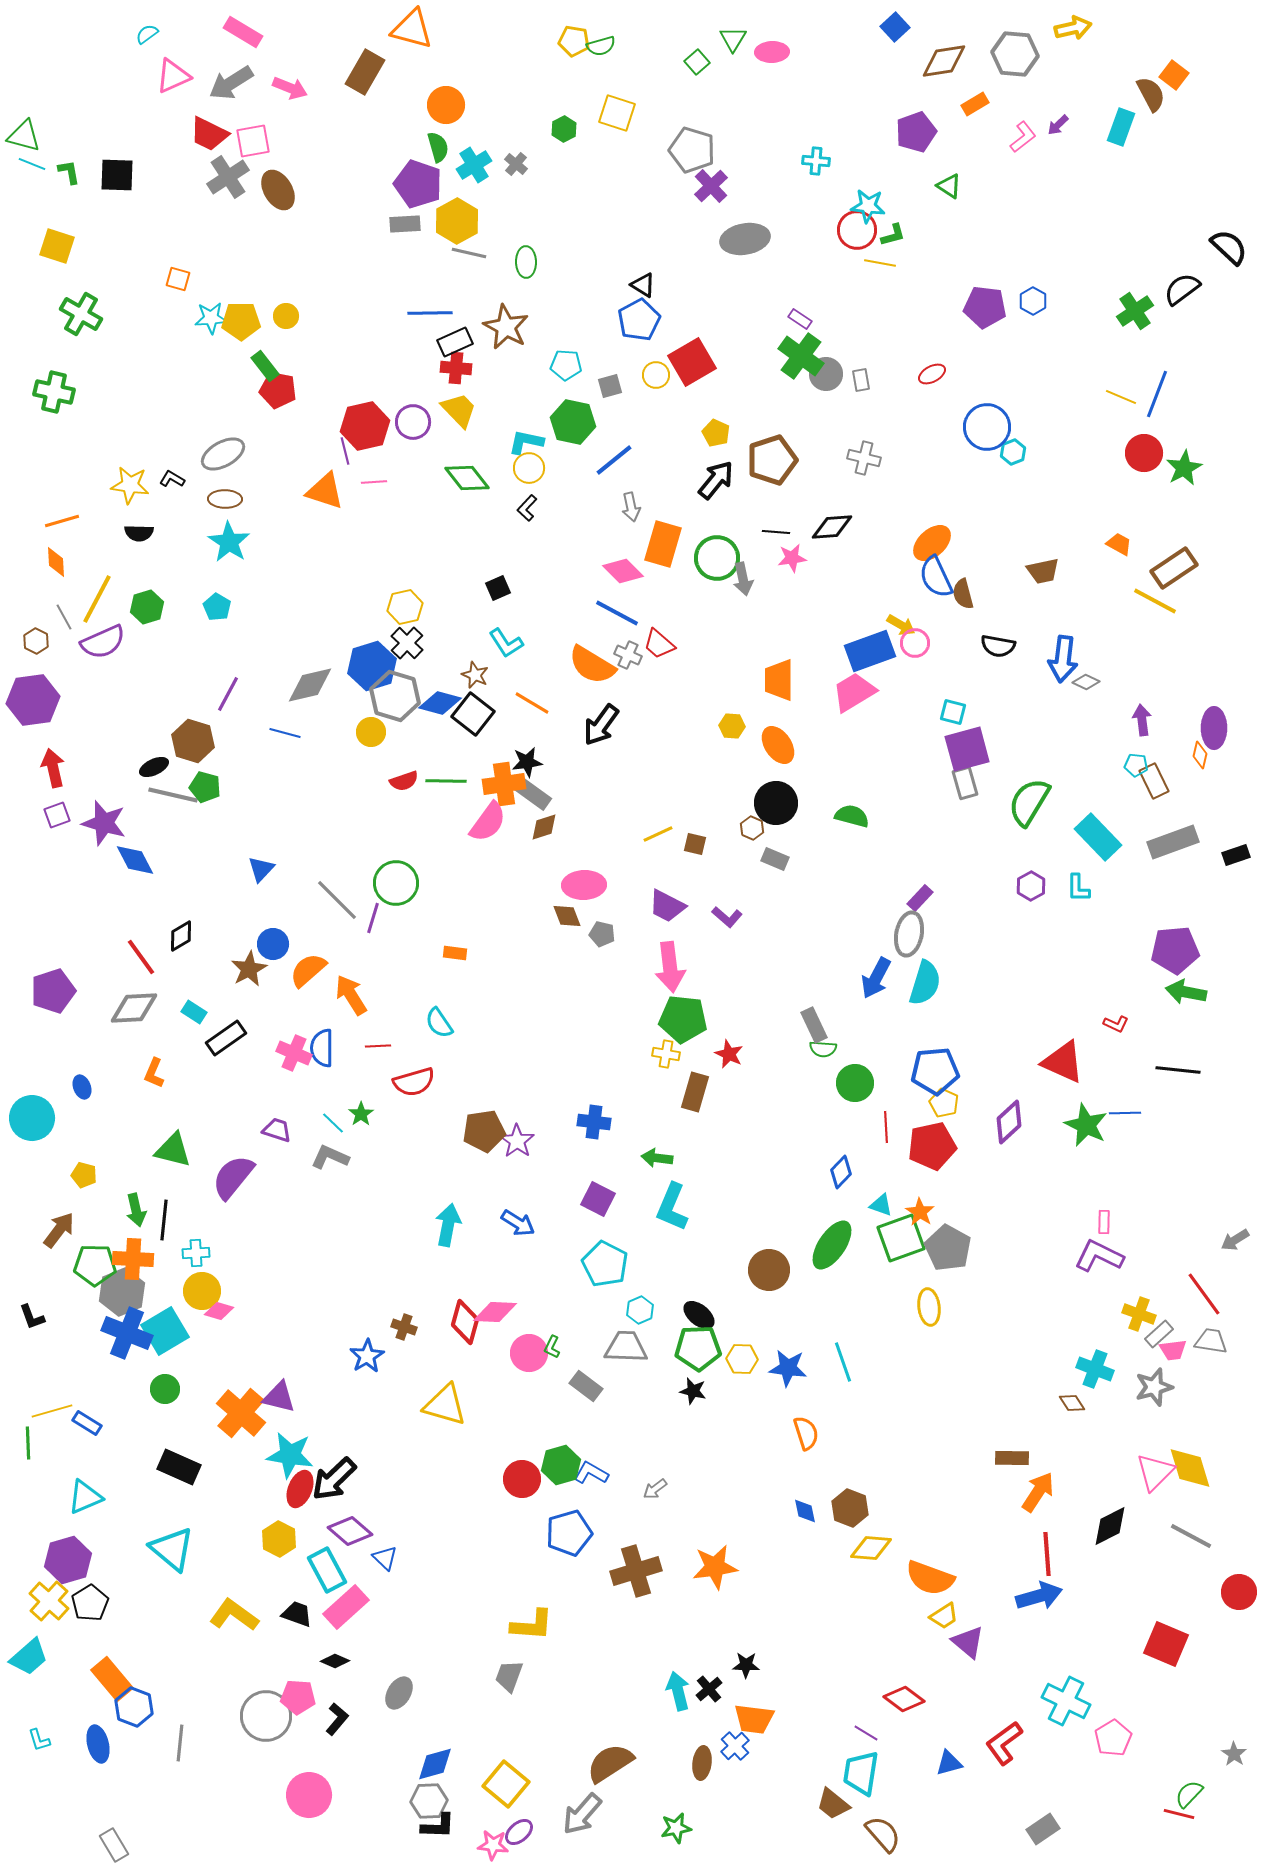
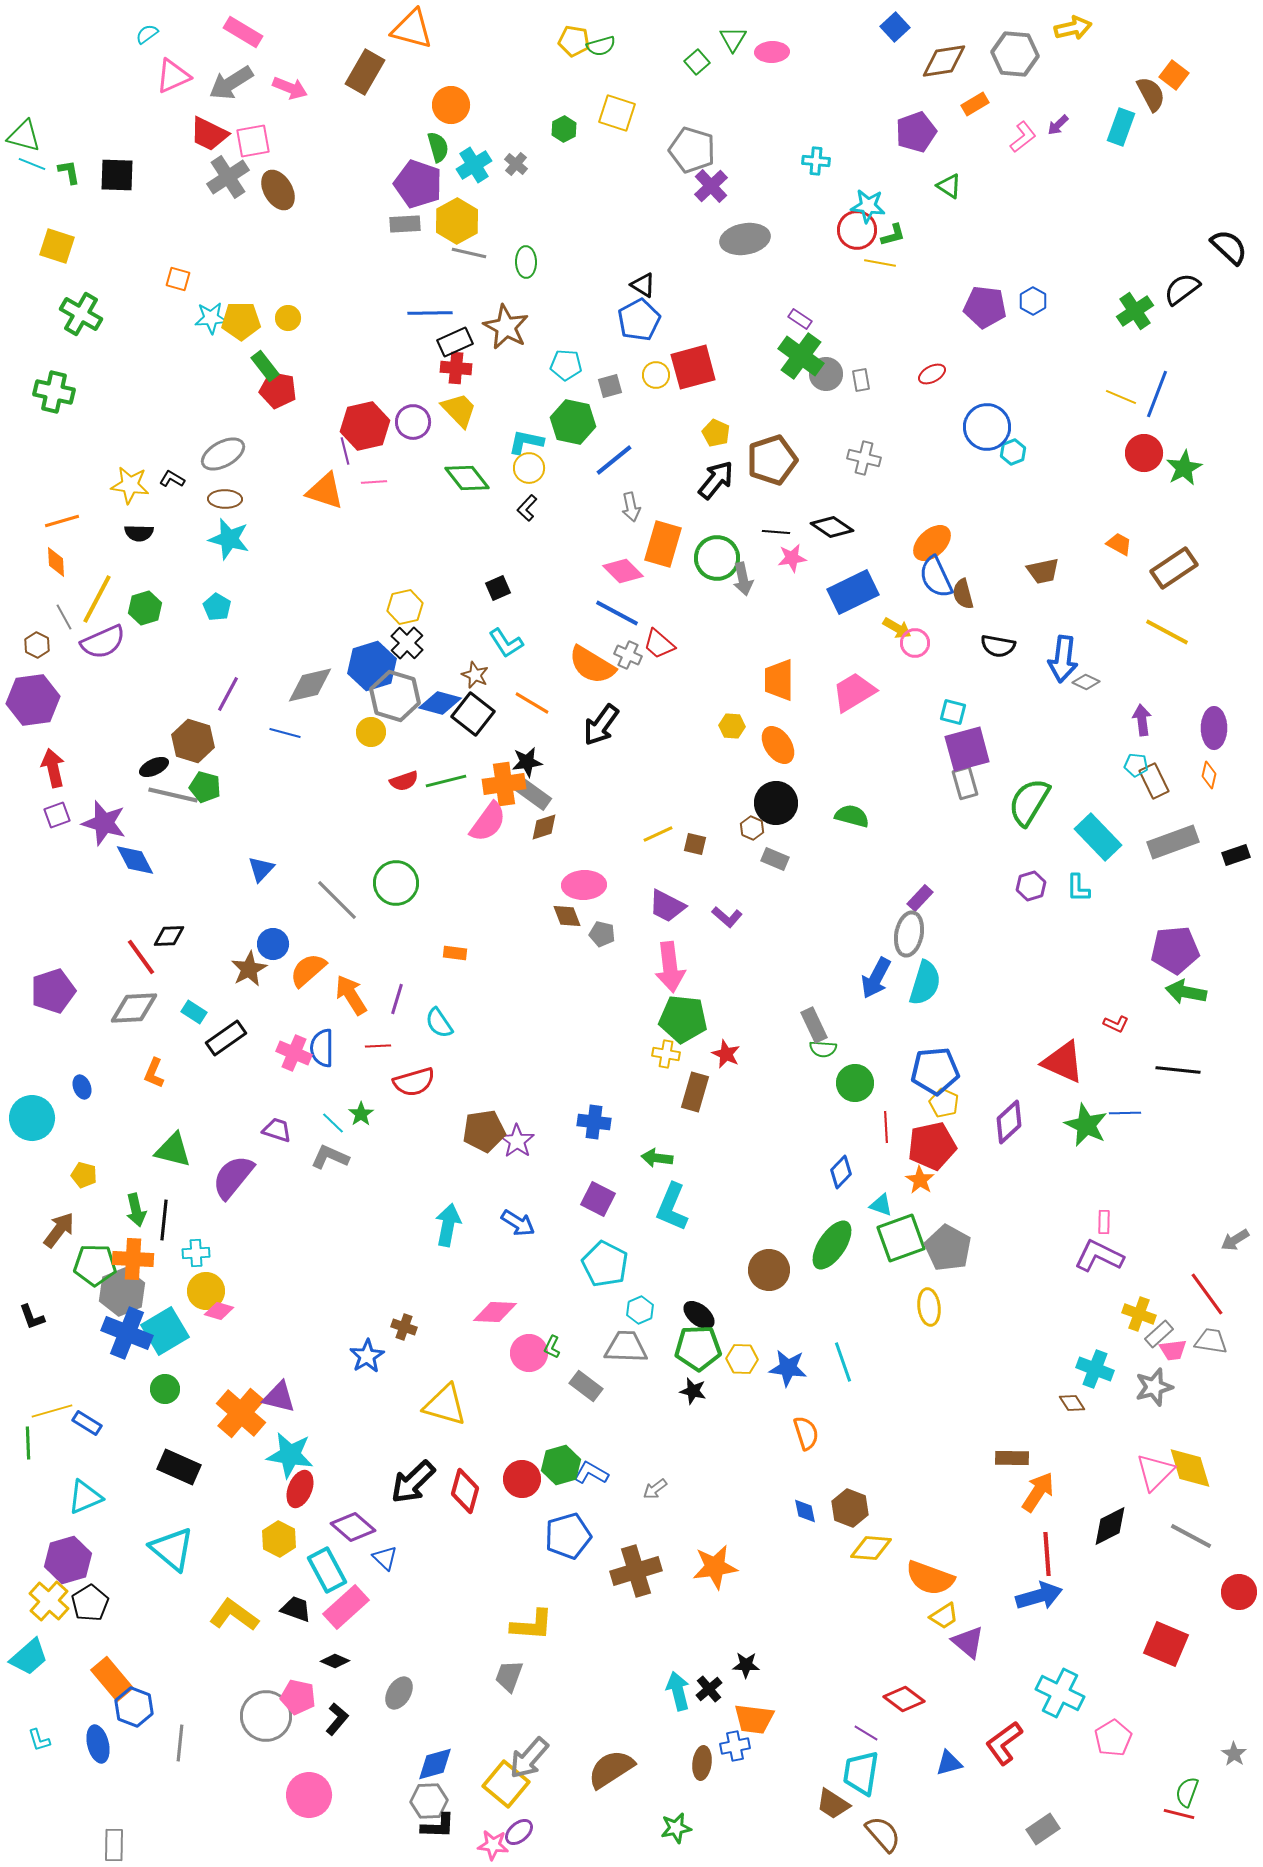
orange circle at (446, 105): moved 5 px right
yellow circle at (286, 316): moved 2 px right, 2 px down
red square at (692, 362): moved 1 px right, 5 px down; rotated 15 degrees clockwise
black diamond at (832, 527): rotated 39 degrees clockwise
cyan star at (229, 542): moved 3 px up; rotated 18 degrees counterclockwise
yellow line at (1155, 601): moved 12 px right, 31 px down
green hexagon at (147, 607): moved 2 px left, 1 px down
yellow arrow at (901, 625): moved 4 px left, 3 px down
brown hexagon at (36, 641): moved 1 px right, 4 px down
blue rectangle at (870, 651): moved 17 px left, 59 px up; rotated 6 degrees counterclockwise
orange diamond at (1200, 755): moved 9 px right, 20 px down
green line at (446, 781): rotated 15 degrees counterclockwise
purple hexagon at (1031, 886): rotated 12 degrees clockwise
purple line at (373, 918): moved 24 px right, 81 px down
black diamond at (181, 936): moved 12 px left; rotated 28 degrees clockwise
red star at (729, 1054): moved 3 px left
orange star at (920, 1212): moved 32 px up
yellow circle at (202, 1291): moved 4 px right
red line at (1204, 1294): moved 3 px right
red diamond at (465, 1322): moved 169 px down
black arrow at (334, 1479): moved 79 px right, 3 px down
purple diamond at (350, 1531): moved 3 px right, 4 px up
blue pentagon at (569, 1533): moved 1 px left, 3 px down
black trapezoid at (297, 1614): moved 1 px left, 5 px up
pink pentagon at (298, 1697): rotated 8 degrees clockwise
cyan cross at (1066, 1701): moved 6 px left, 8 px up
blue cross at (735, 1746): rotated 32 degrees clockwise
brown semicircle at (610, 1763): moved 1 px right, 6 px down
green semicircle at (1189, 1794): moved 2 px left, 2 px up; rotated 24 degrees counterclockwise
brown trapezoid at (833, 1804): rotated 6 degrees counterclockwise
gray arrow at (582, 1814): moved 53 px left, 56 px up
gray rectangle at (114, 1845): rotated 32 degrees clockwise
